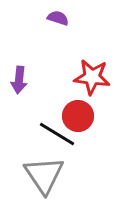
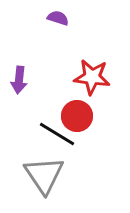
red circle: moved 1 px left
